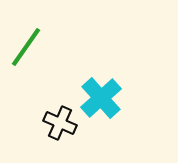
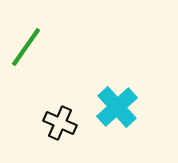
cyan cross: moved 16 px right, 9 px down
